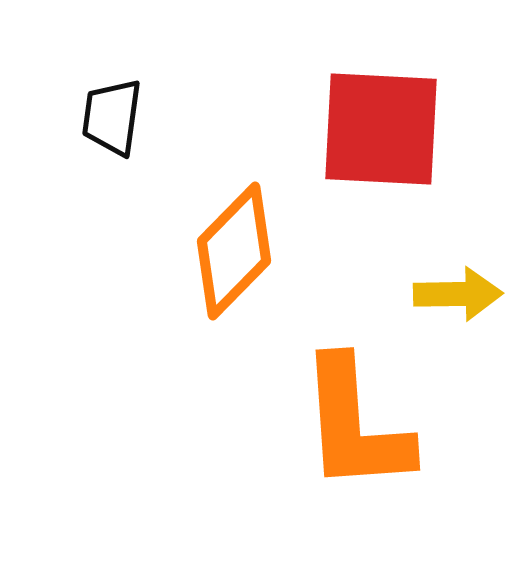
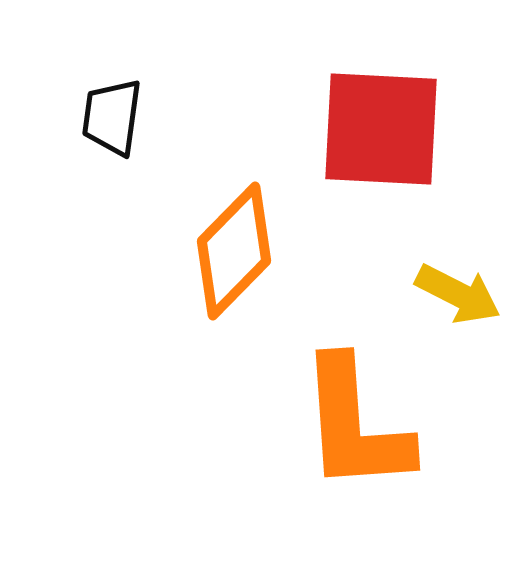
yellow arrow: rotated 28 degrees clockwise
